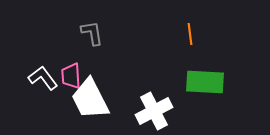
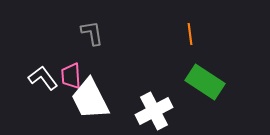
green rectangle: rotated 30 degrees clockwise
